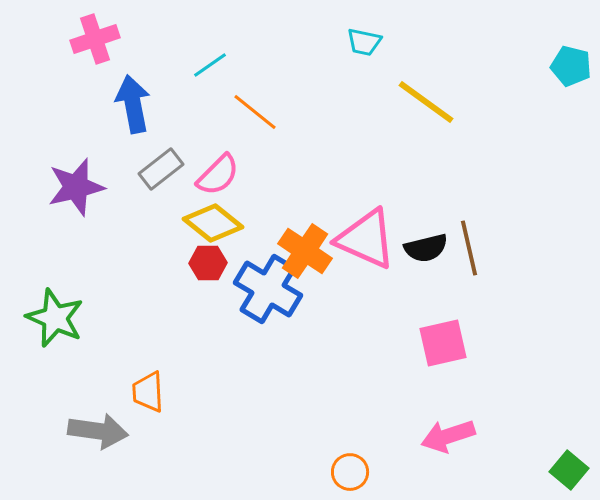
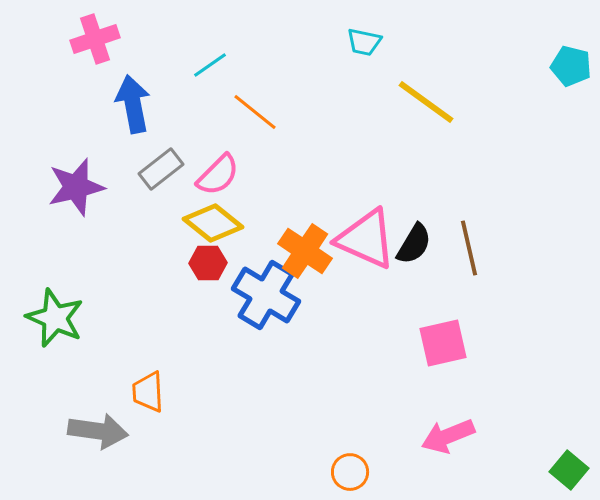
black semicircle: moved 12 px left, 4 px up; rotated 45 degrees counterclockwise
blue cross: moved 2 px left, 6 px down
pink arrow: rotated 4 degrees counterclockwise
